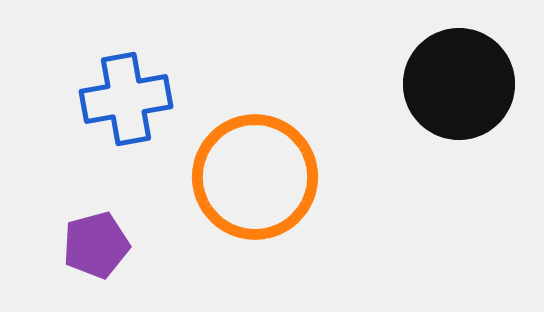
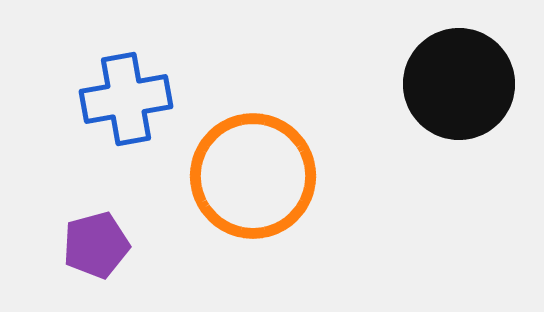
orange circle: moved 2 px left, 1 px up
